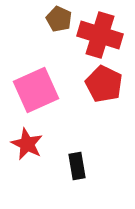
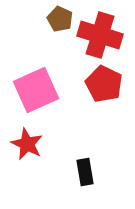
brown pentagon: moved 1 px right
black rectangle: moved 8 px right, 6 px down
